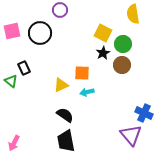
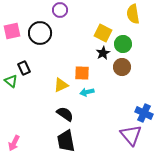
brown circle: moved 2 px down
black semicircle: moved 1 px up
